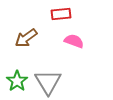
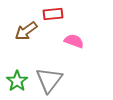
red rectangle: moved 8 px left
brown arrow: moved 7 px up
gray triangle: moved 1 px right, 2 px up; rotated 8 degrees clockwise
